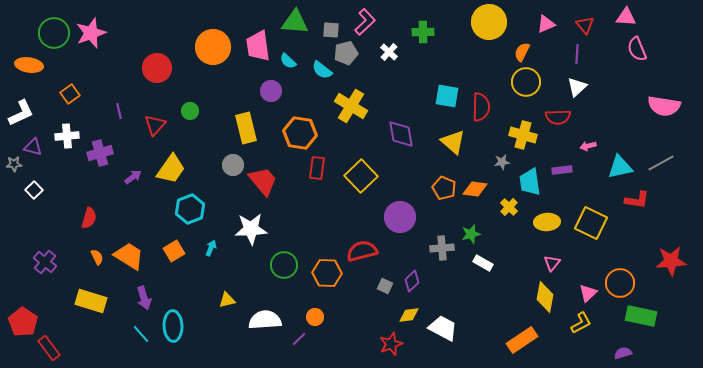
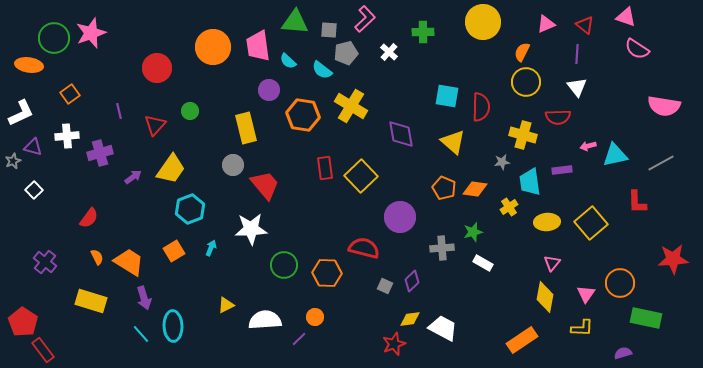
pink triangle at (626, 17): rotated 15 degrees clockwise
pink L-shape at (365, 22): moved 3 px up
yellow circle at (489, 22): moved 6 px left
red triangle at (585, 25): rotated 12 degrees counterclockwise
gray square at (331, 30): moved 2 px left
green circle at (54, 33): moved 5 px down
pink semicircle at (637, 49): rotated 35 degrees counterclockwise
white triangle at (577, 87): rotated 25 degrees counterclockwise
purple circle at (271, 91): moved 2 px left, 1 px up
orange hexagon at (300, 133): moved 3 px right, 18 px up
gray star at (14, 164): moved 1 px left, 3 px up; rotated 21 degrees counterclockwise
cyan triangle at (620, 167): moved 5 px left, 12 px up
red rectangle at (317, 168): moved 8 px right; rotated 15 degrees counterclockwise
red trapezoid at (263, 181): moved 2 px right, 4 px down
red L-shape at (637, 200): moved 2 px down; rotated 80 degrees clockwise
yellow cross at (509, 207): rotated 12 degrees clockwise
red semicircle at (89, 218): rotated 20 degrees clockwise
yellow square at (591, 223): rotated 24 degrees clockwise
green star at (471, 234): moved 2 px right, 2 px up
red semicircle at (362, 251): moved 2 px right, 3 px up; rotated 28 degrees clockwise
orange trapezoid at (129, 256): moved 6 px down
red star at (671, 261): moved 2 px right, 2 px up
pink triangle at (588, 293): moved 2 px left, 1 px down; rotated 12 degrees counterclockwise
yellow triangle at (227, 300): moved 1 px left, 5 px down; rotated 12 degrees counterclockwise
yellow diamond at (409, 315): moved 1 px right, 4 px down
green rectangle at (641, 316): moved 5 px right, 2 px down
yellow L-shape at (581, 323): moved 1 px right, 5 px down; rotated 30 degrees clockwise
red star at (391, 344): moved 3 px right
red rectangle at (49, 348): moved 6 px left, 2 px down
